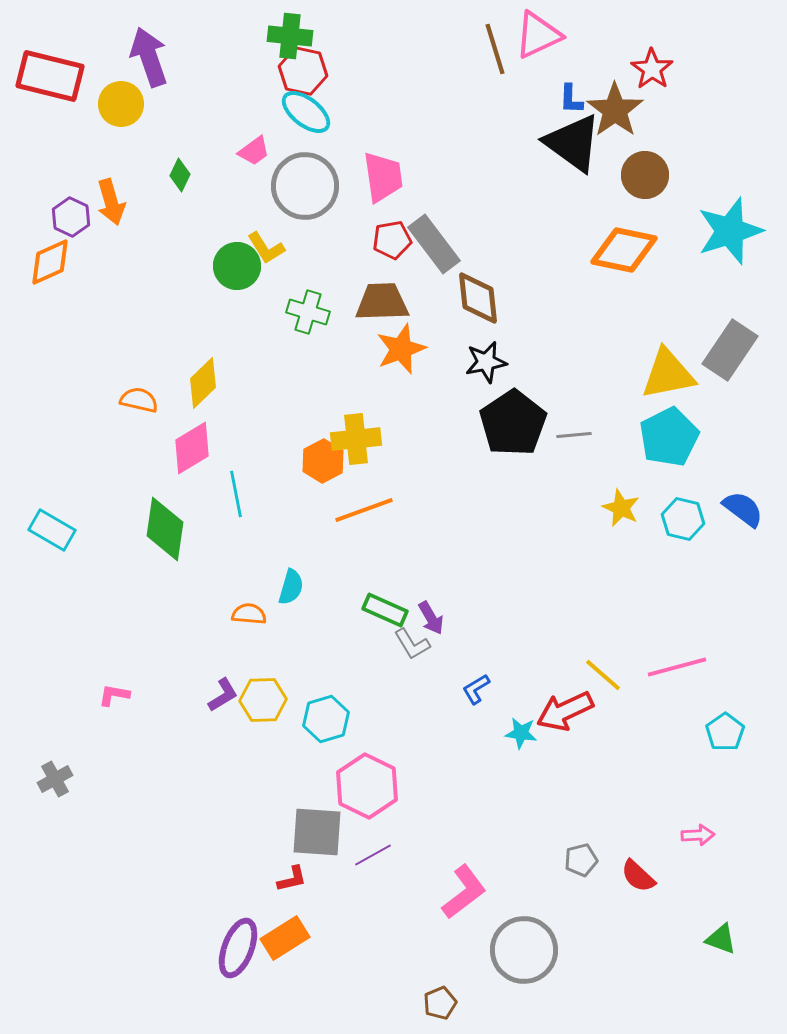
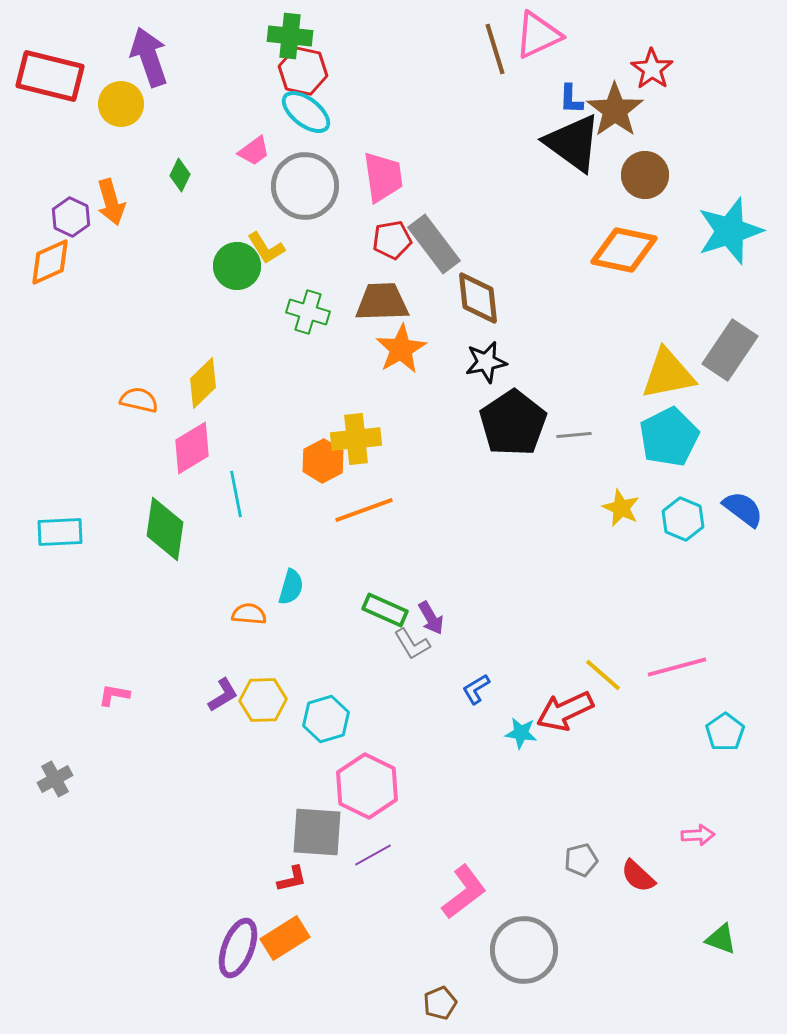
orange star at (401, 349): rotated 9 degrees counterclockwise
cyan hexagon at (683, 519): rotated 9 degrees clockwise
cyan rectangle at (52, 530): moved 8 px right, 2 px down; rotated 33 degrees counterclockwise
